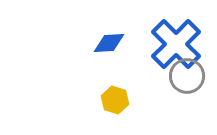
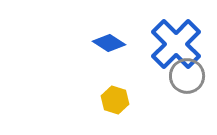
blue diamond: rotated 36 degrees clockwise
